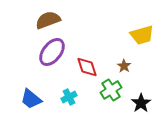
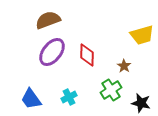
red diamond: moved 12 px up; rotated 20 degrees clockwise
blue trapezoid: rotated 15 degrees clockwise
black star: rotated 24 degrees counterclockwise
